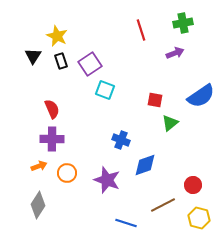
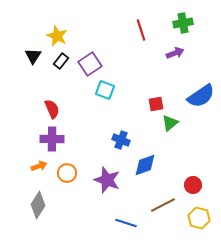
black rectangle: rotated 56 degrees clockwise
red square: moved 1 px right, 4 px down; rotated 21 degrees counterclockwise
